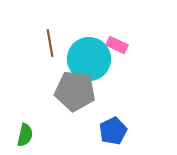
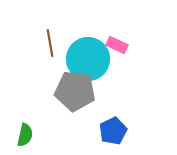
cyan circle: moved 1 px left
